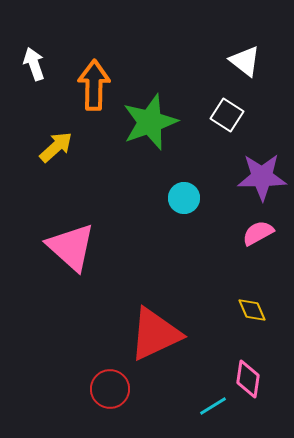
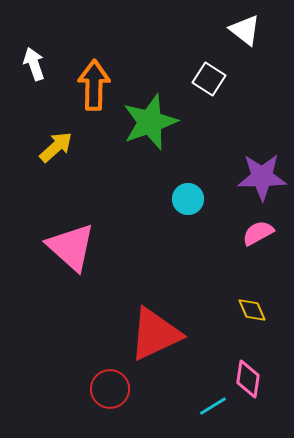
white triangle: moved 31 px up
white square: moved 18 px left, 36 px up
cyan circle: moved 4 px right, 1 px down
